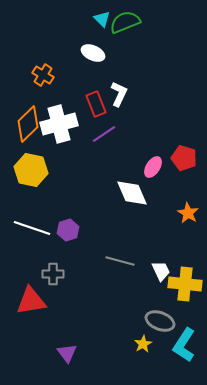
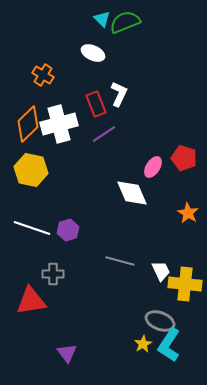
cyan L-shape: moved 15 px left
